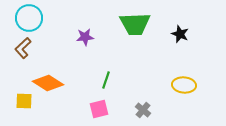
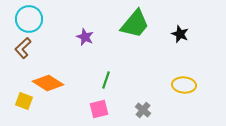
cyan circle: moved 1 px down
green trapezoid: rotated 48 degrees counterclockwise
purple star: rotated 30 degrees clockwise
yellow square: rotated 18 degrees clockwise
